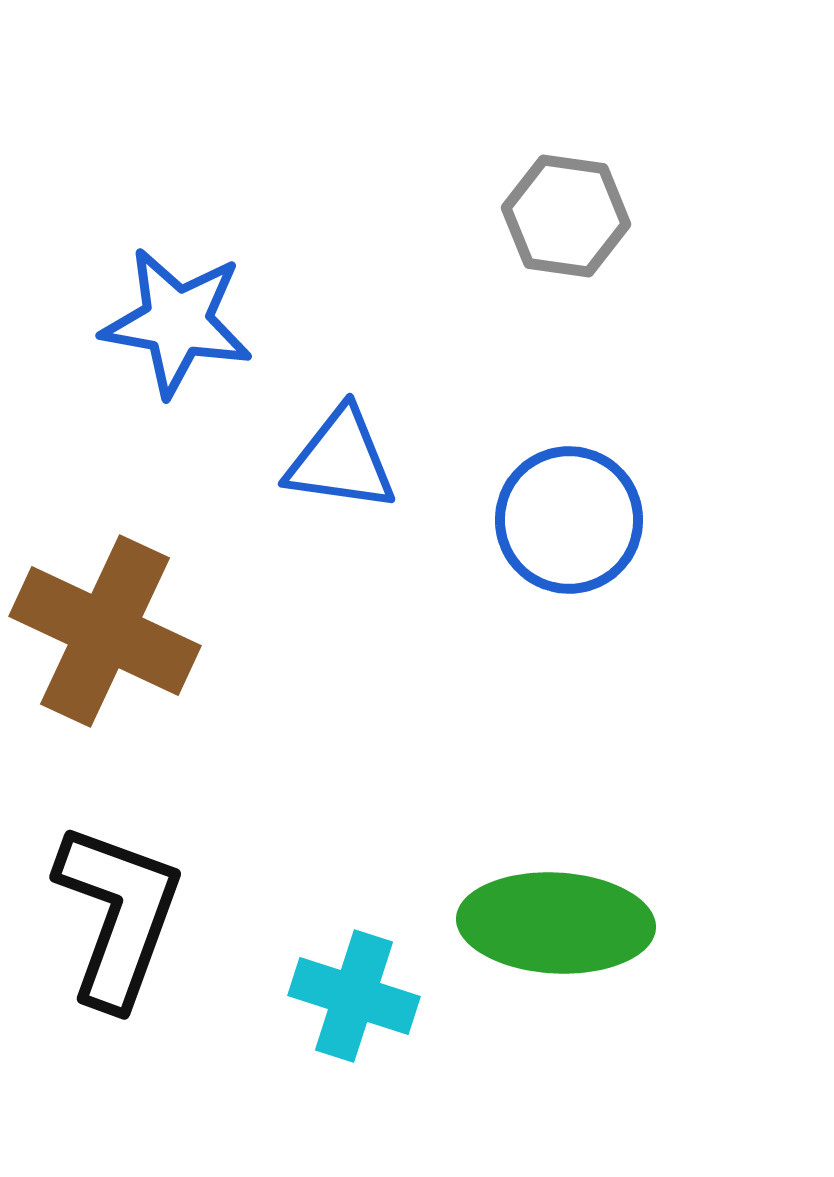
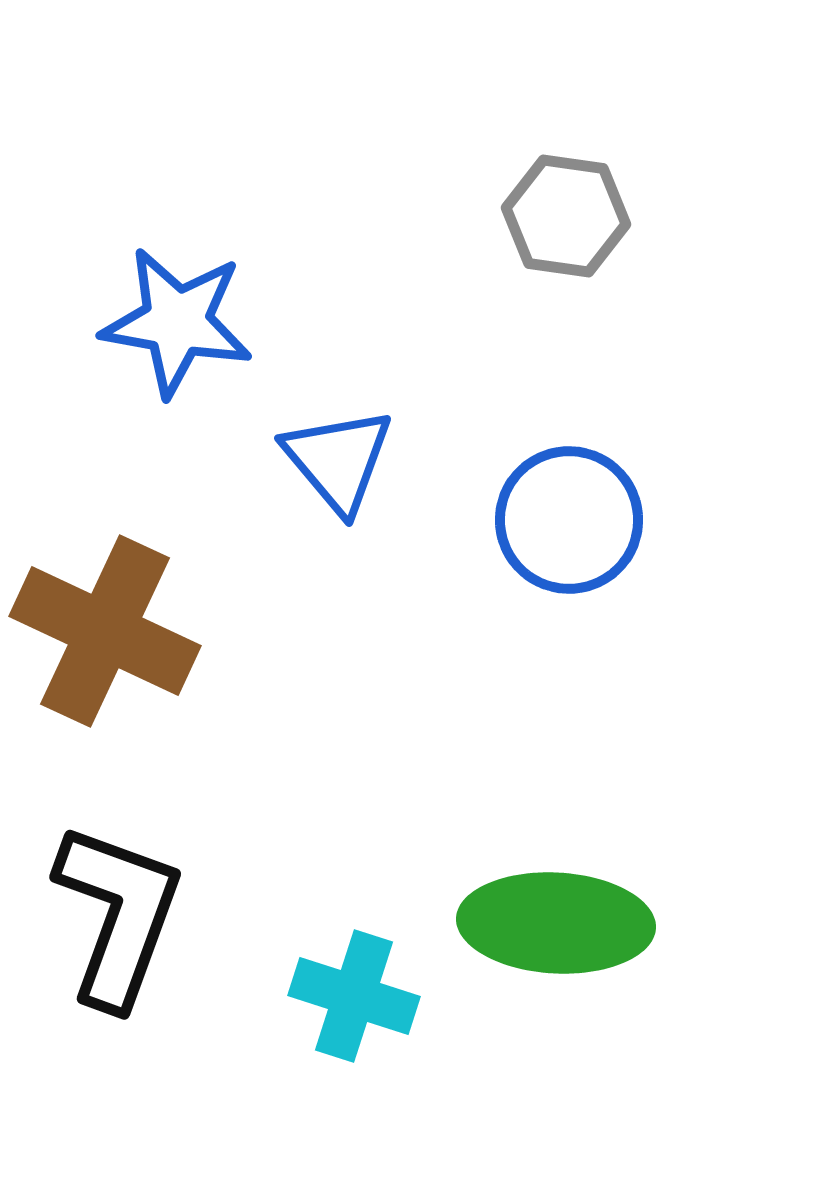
blue triangle: moved 3 px left; rotated 42 degrees clockwise
